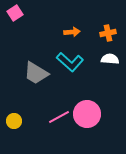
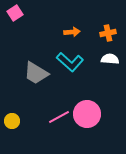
yellow circle: moved 2 px left
